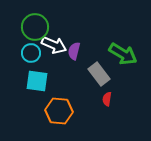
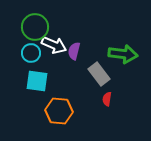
green arrow: rotated 24 degrees counterclockwise
